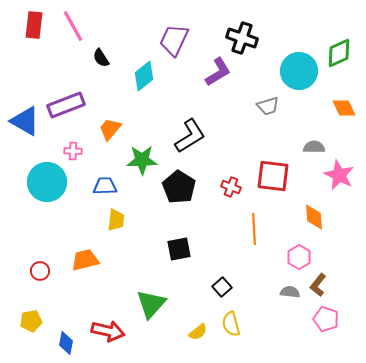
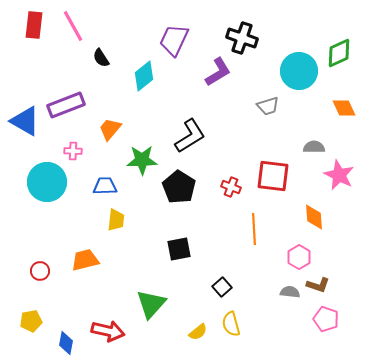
brown L-shape at (318, 285): rotated 110 degrees counterclockwise
